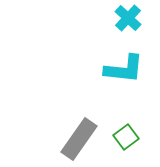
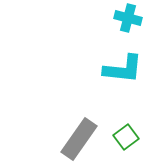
cyan cross: rotated 28 degrees counterclockwise
cyan L-shape: moved 1 px left
